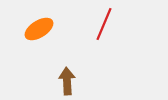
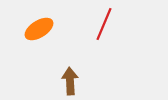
brown arrow: moved 3 px right
